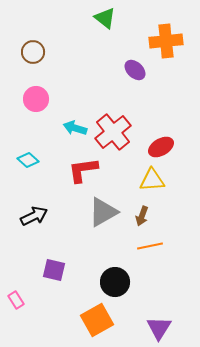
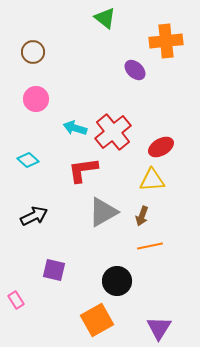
black circle: moved 2 px right, 1 px up
